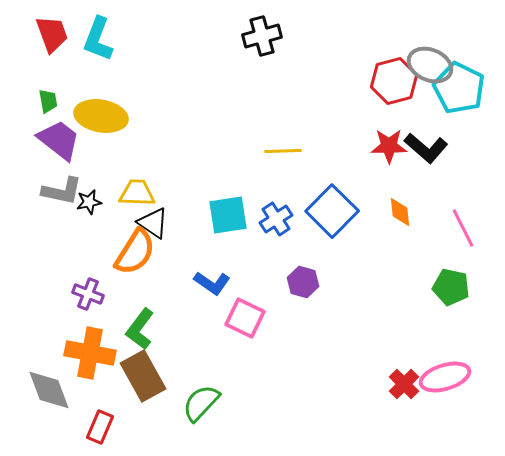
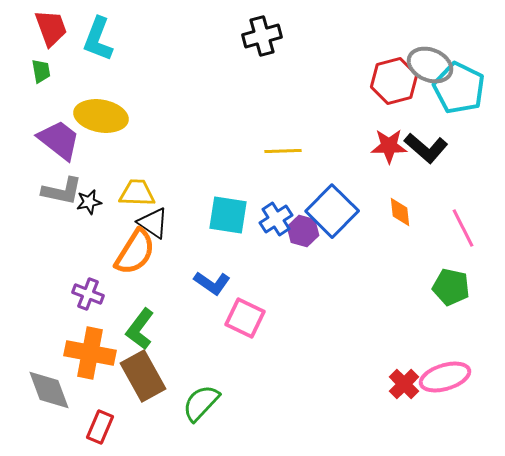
red trapezoid: moved 1 px left, 6 px up
green trapezoid: moved 7 px left, 30 px up
cyan square: rotated 18 degrees clockwise
purple hexagon: moved 51 px up
